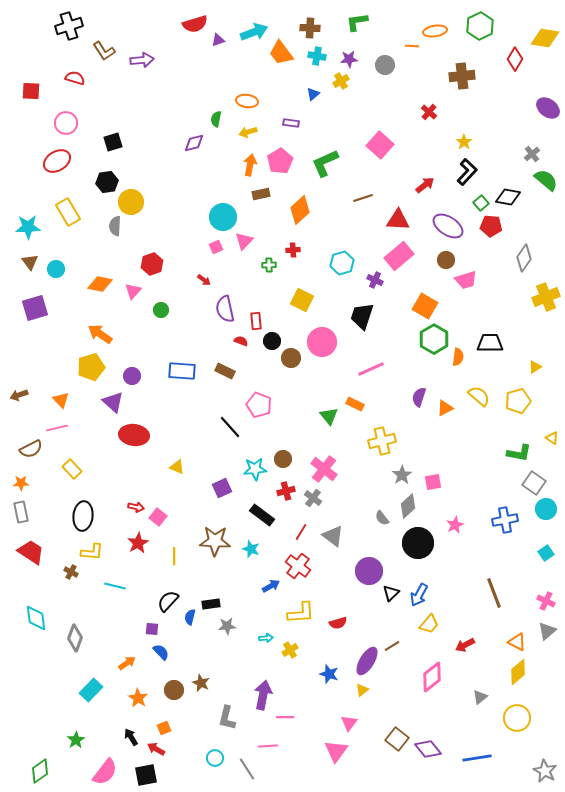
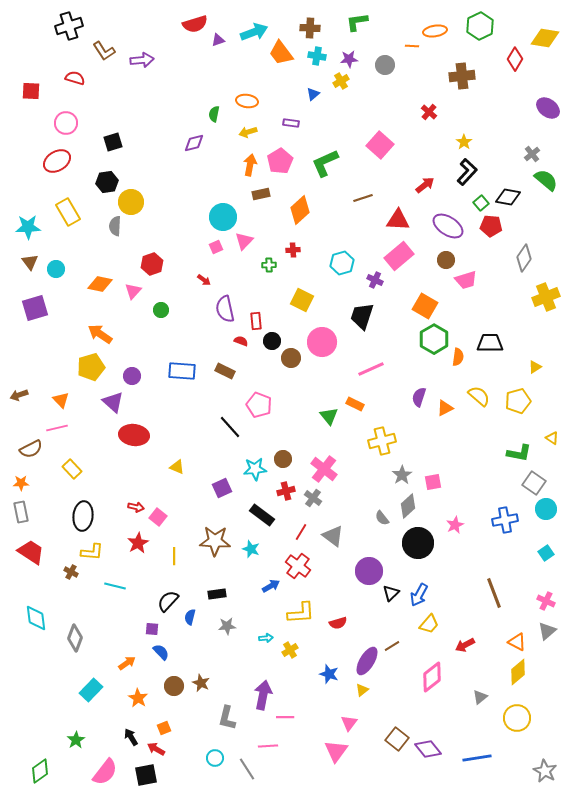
green semicircle at (216, 119): moved 2 px left, 5 px up
black rectangle at (211, 604): moved 6 px right, 10 px up
brown circle at (174, 690): moved 4 px up
